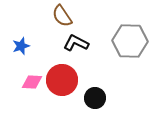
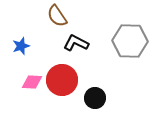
brown semicircle: moved 5 px left
